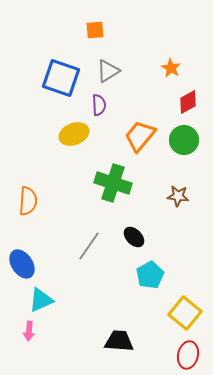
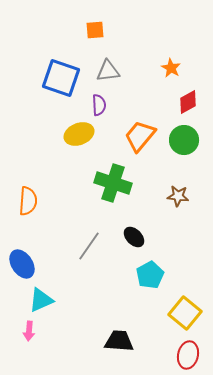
gray triangle: rotated 25 degrees clockwise
yellow ellipse: moved 5 px right
